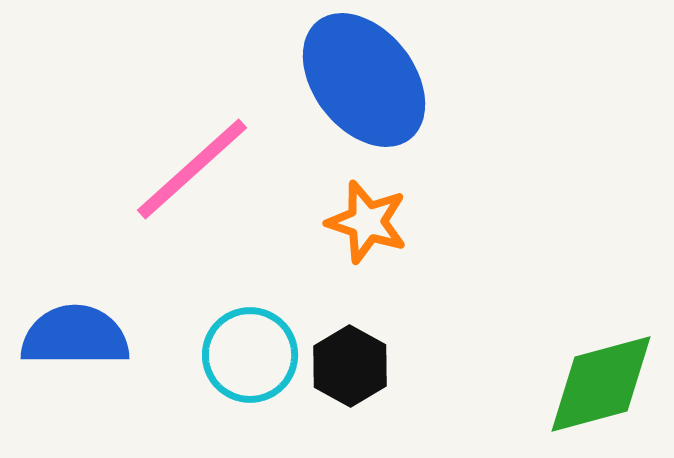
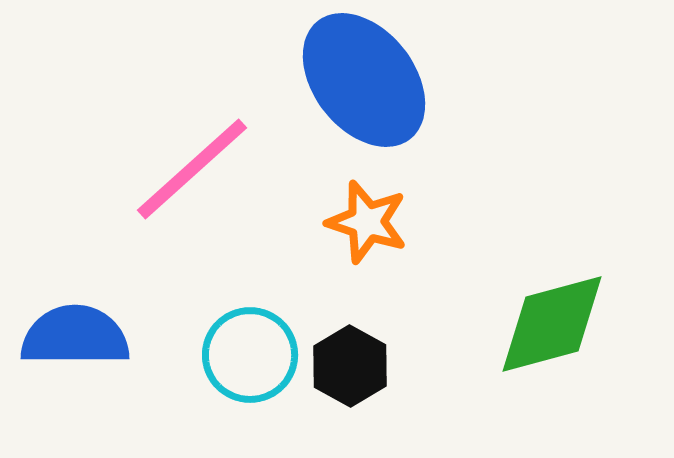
green diamond: moved 49 px left, 60 px up
